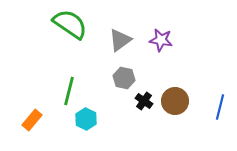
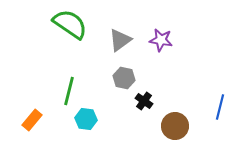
brown circle: moved 25 px down
cyan hexagon: rotated 20 degrees counterclockwise
